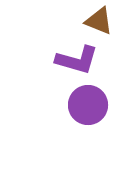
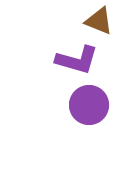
purple circle: moved 1 px right
